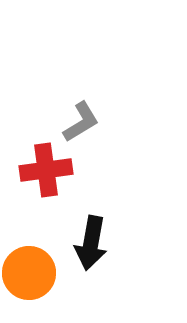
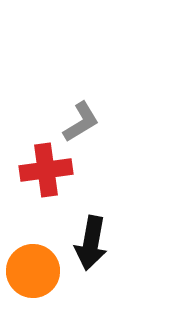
orange circle: moved 4 px right, 2 px up
